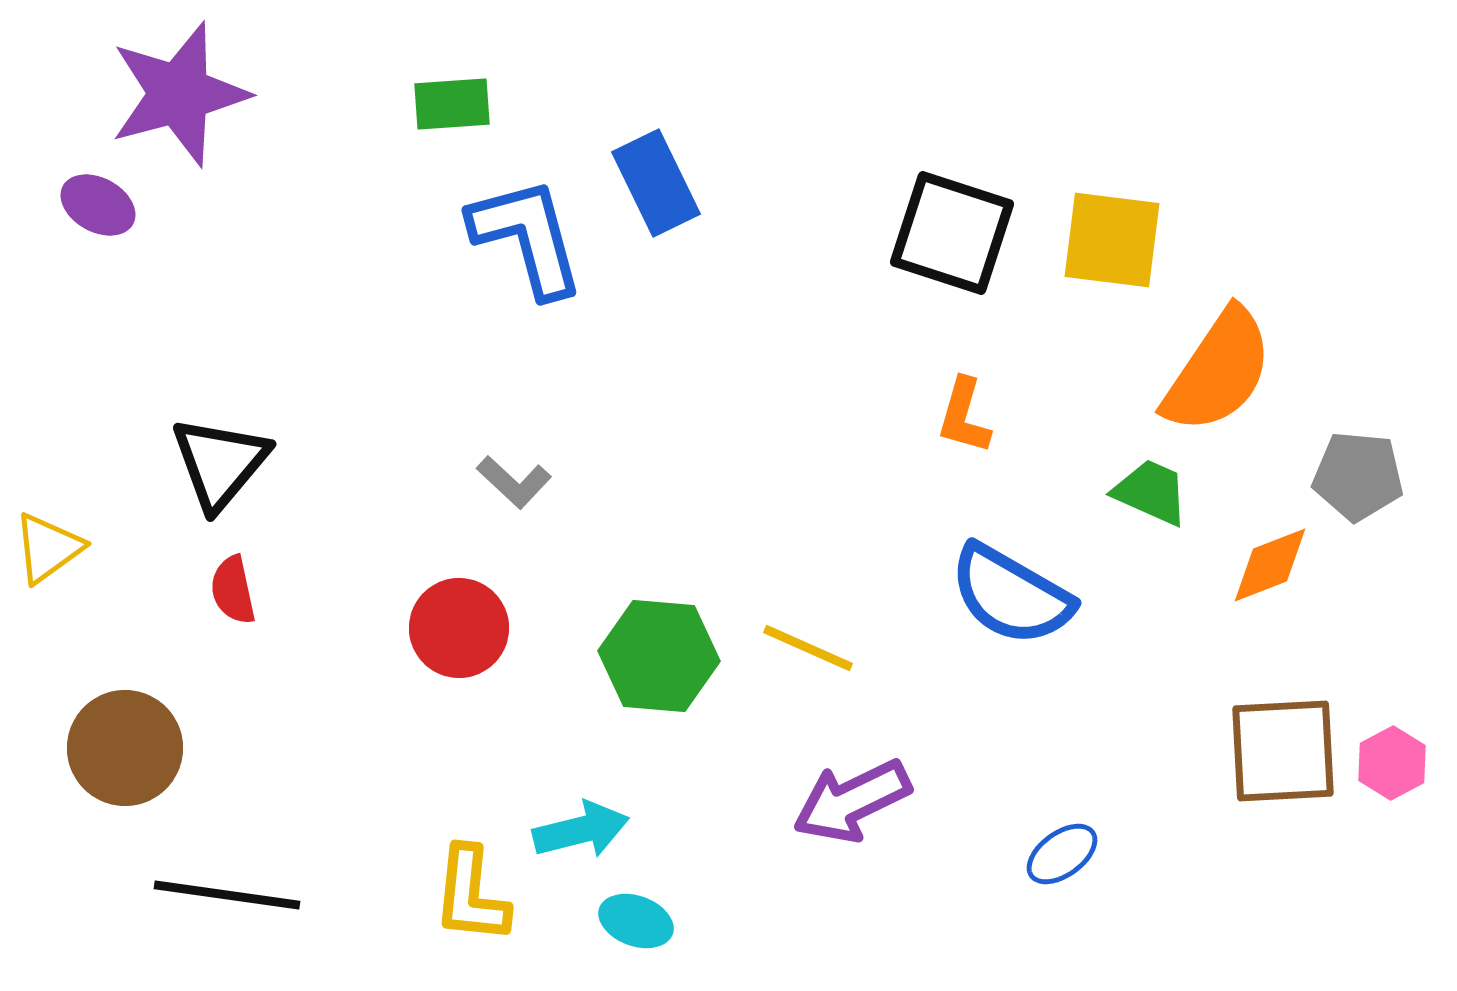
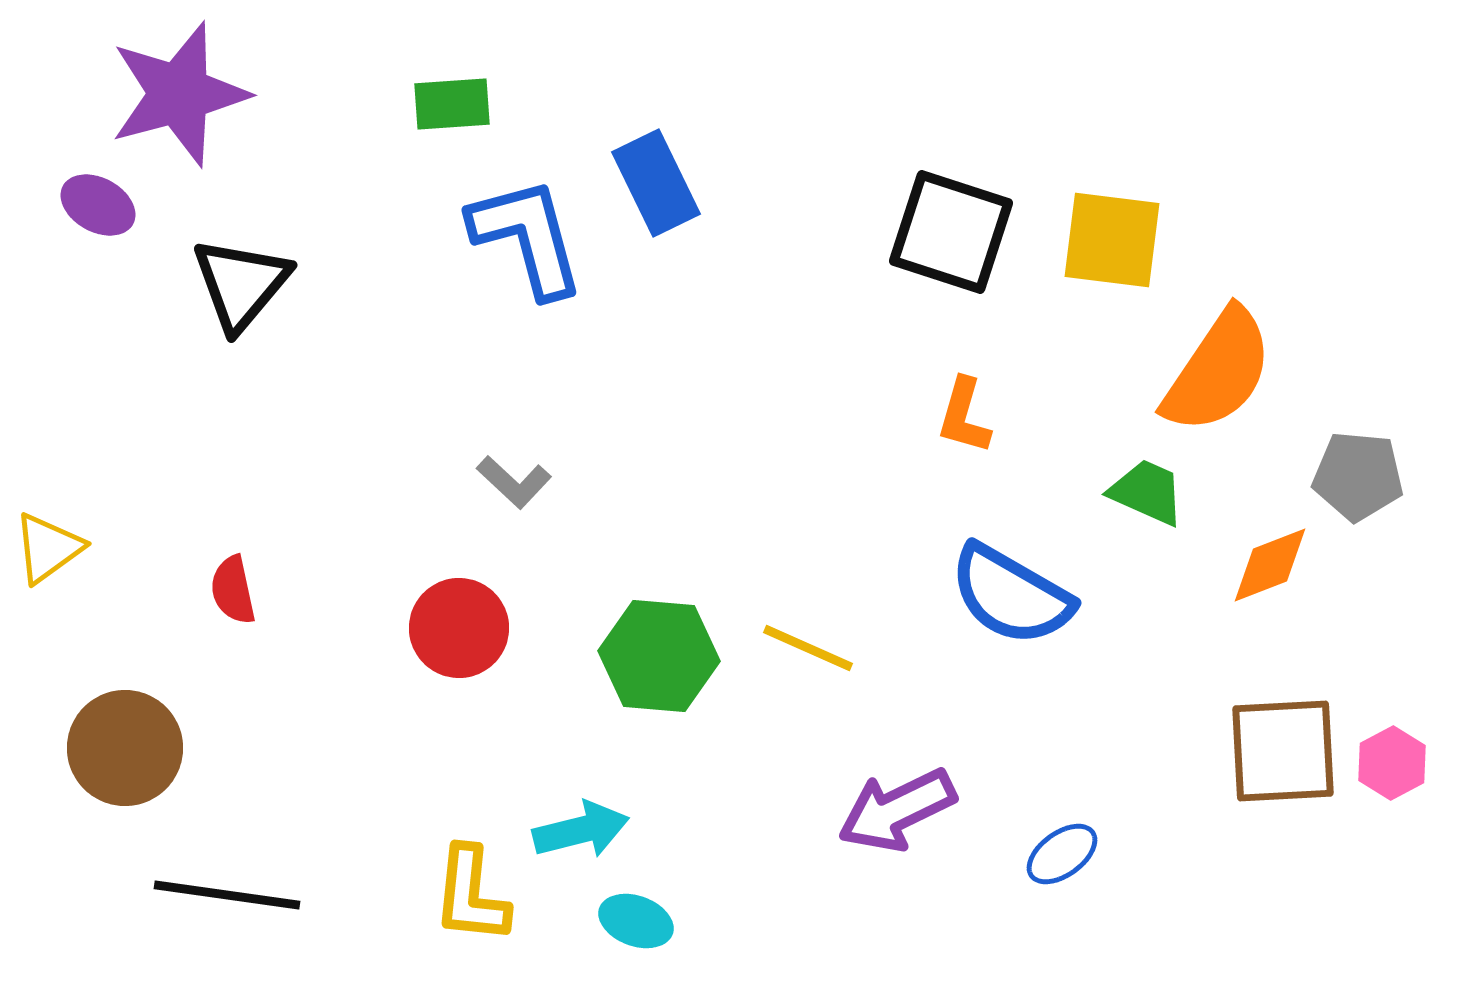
black square: moved 1 px left, 1 px up
black triangle: moved 21 px right, 179 px up
green trapezoid: moved 4 px left
purple arrow: moved 45 px right, 9 px down
